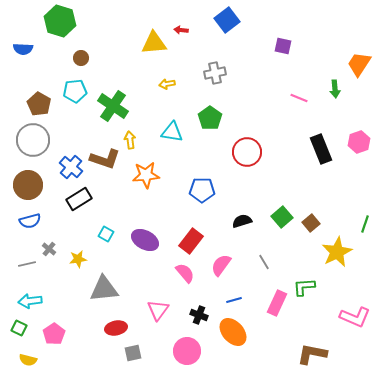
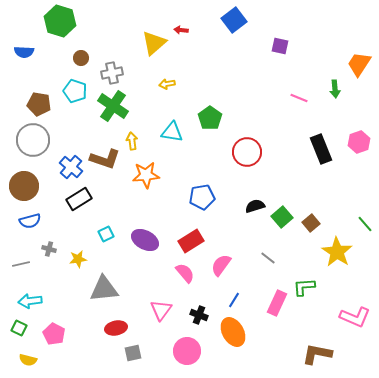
blue square at (227, 20): moved 7 px right
yellow triangle at (154, 43): rotated 36 degrees counterclockwise
purple square at (283, 46): moved 3 px left
blue semicircle at (23, 49): moved 1 px right, 3 px down
gray cross at (215, 73): moved 103 px left
cyan pentagon at (75, 91): rotated 25 degrees clockwise
brown pentagon at (39, 104): rotated 20 degrees counterclockwise
yellow arrow at (130, 140): moved 2 px right, 1 px down
brown circle at (28, 185): moved 4 px left, 1 px down
blue pentagon at (202, 190): moved 7 px down; rotated 10 degrees counterclockwise
black semicircle at (242, 221): moved 13 px right, 15 px up
green line at (365, 224): rotated 60 degrees counterclockwise
cyan square at (106, 234): rotated 35 degrees clockwise
red rectangle at (191, 241): rotated 20 degrees clockwise
gray cross at (49, 249): rotated 24 degrees counterclockwise
yellow star at (337, 252): rotated 12 degrees counterclockwise
gray line at (264, 262): moved 4 px right, 4 px up; rotated 21 degrees counterclockwise
gray line at (27, 264): moved 6 px left
blue line at (234, 300): rotated 42 degrees counterclockwise
pink triangle at (158, 310): moved 3 px right
orange ellipse at (233, 332): rotated 12 degrees clockwise
pink pentagon at (54, 334): rotated 10 degrees counterclockwise
brown L-shape at (312, 354): moved 5 px right
